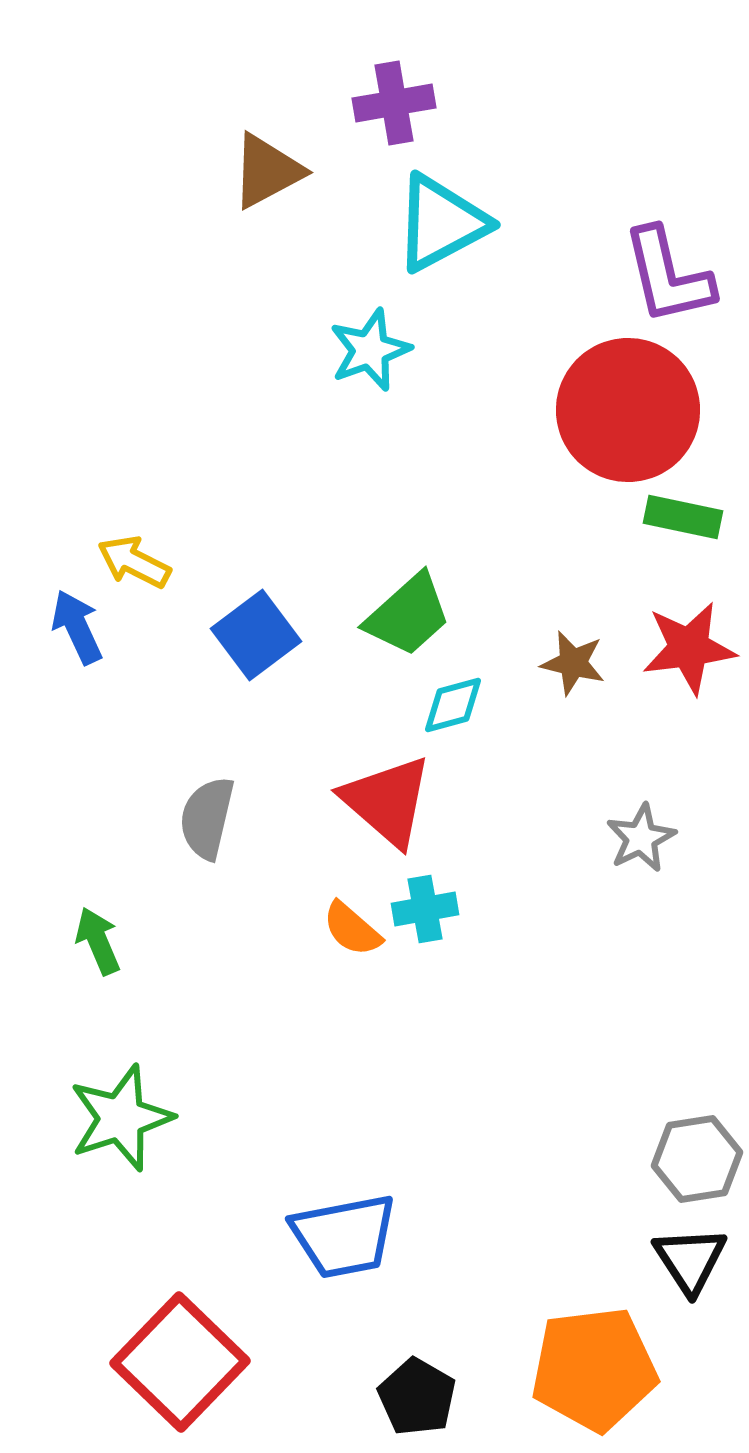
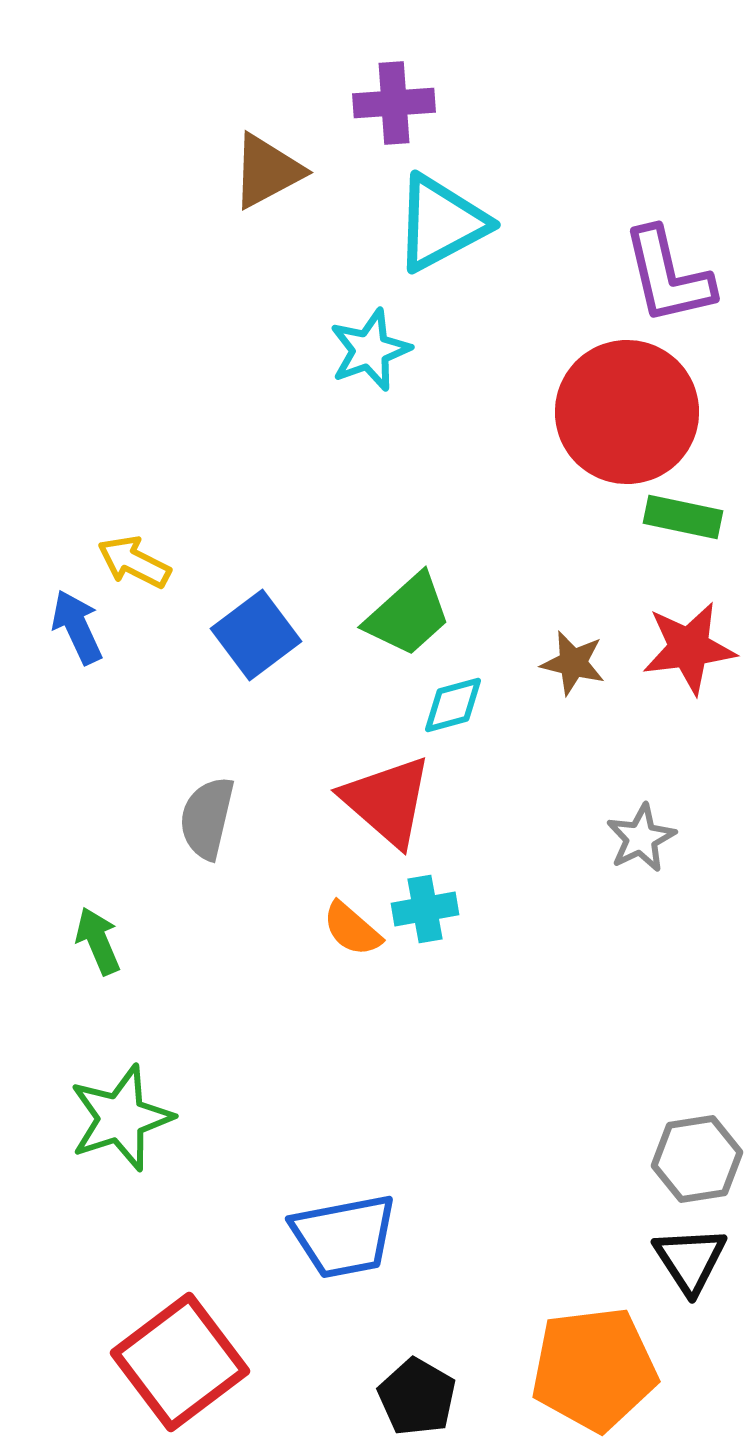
purple cross: rotated 6 degrees clockwise
red circle: moved 1 px left, 2 px down
red square: rotated 9 degrees clockwise
